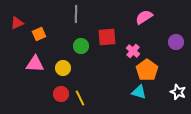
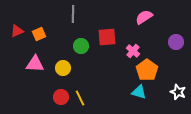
gray line: moved 3 px left
red triangle: moved 8 px down
red circle: moved 3 px down
